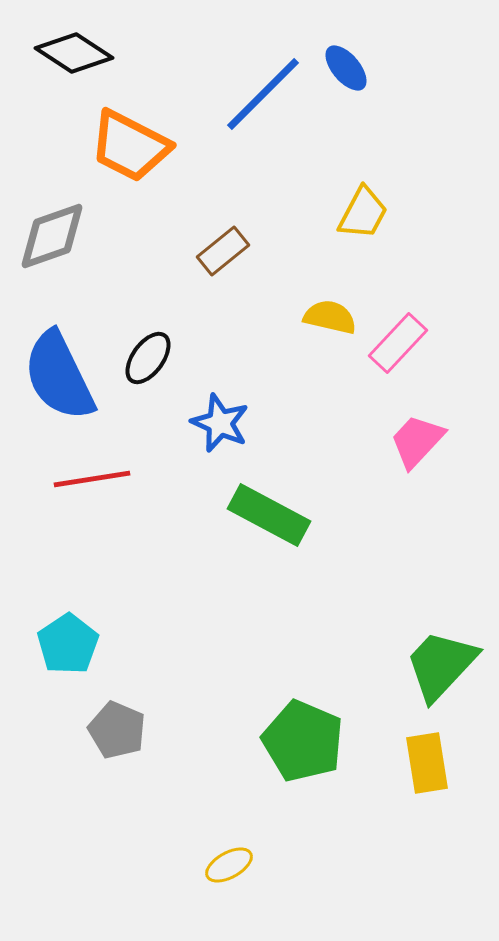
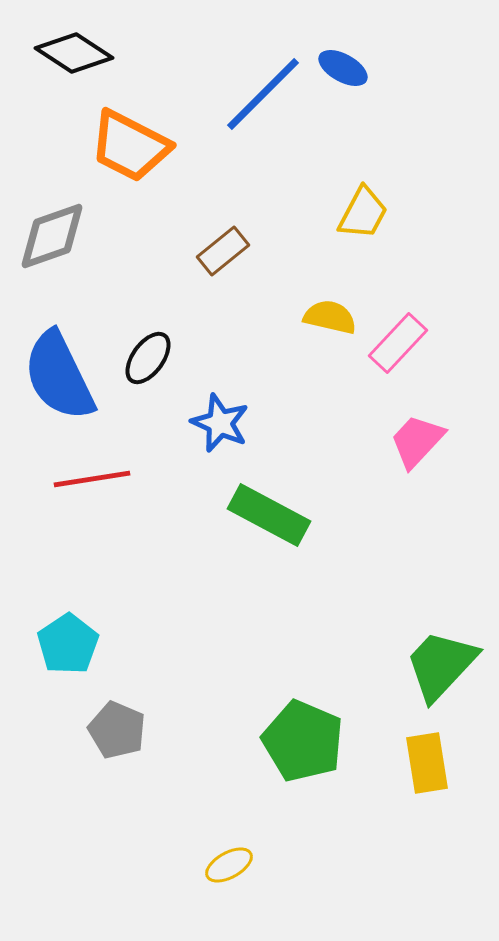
blue ellipse: moved 3 px left; rotated 21 degrees counterclockwise
